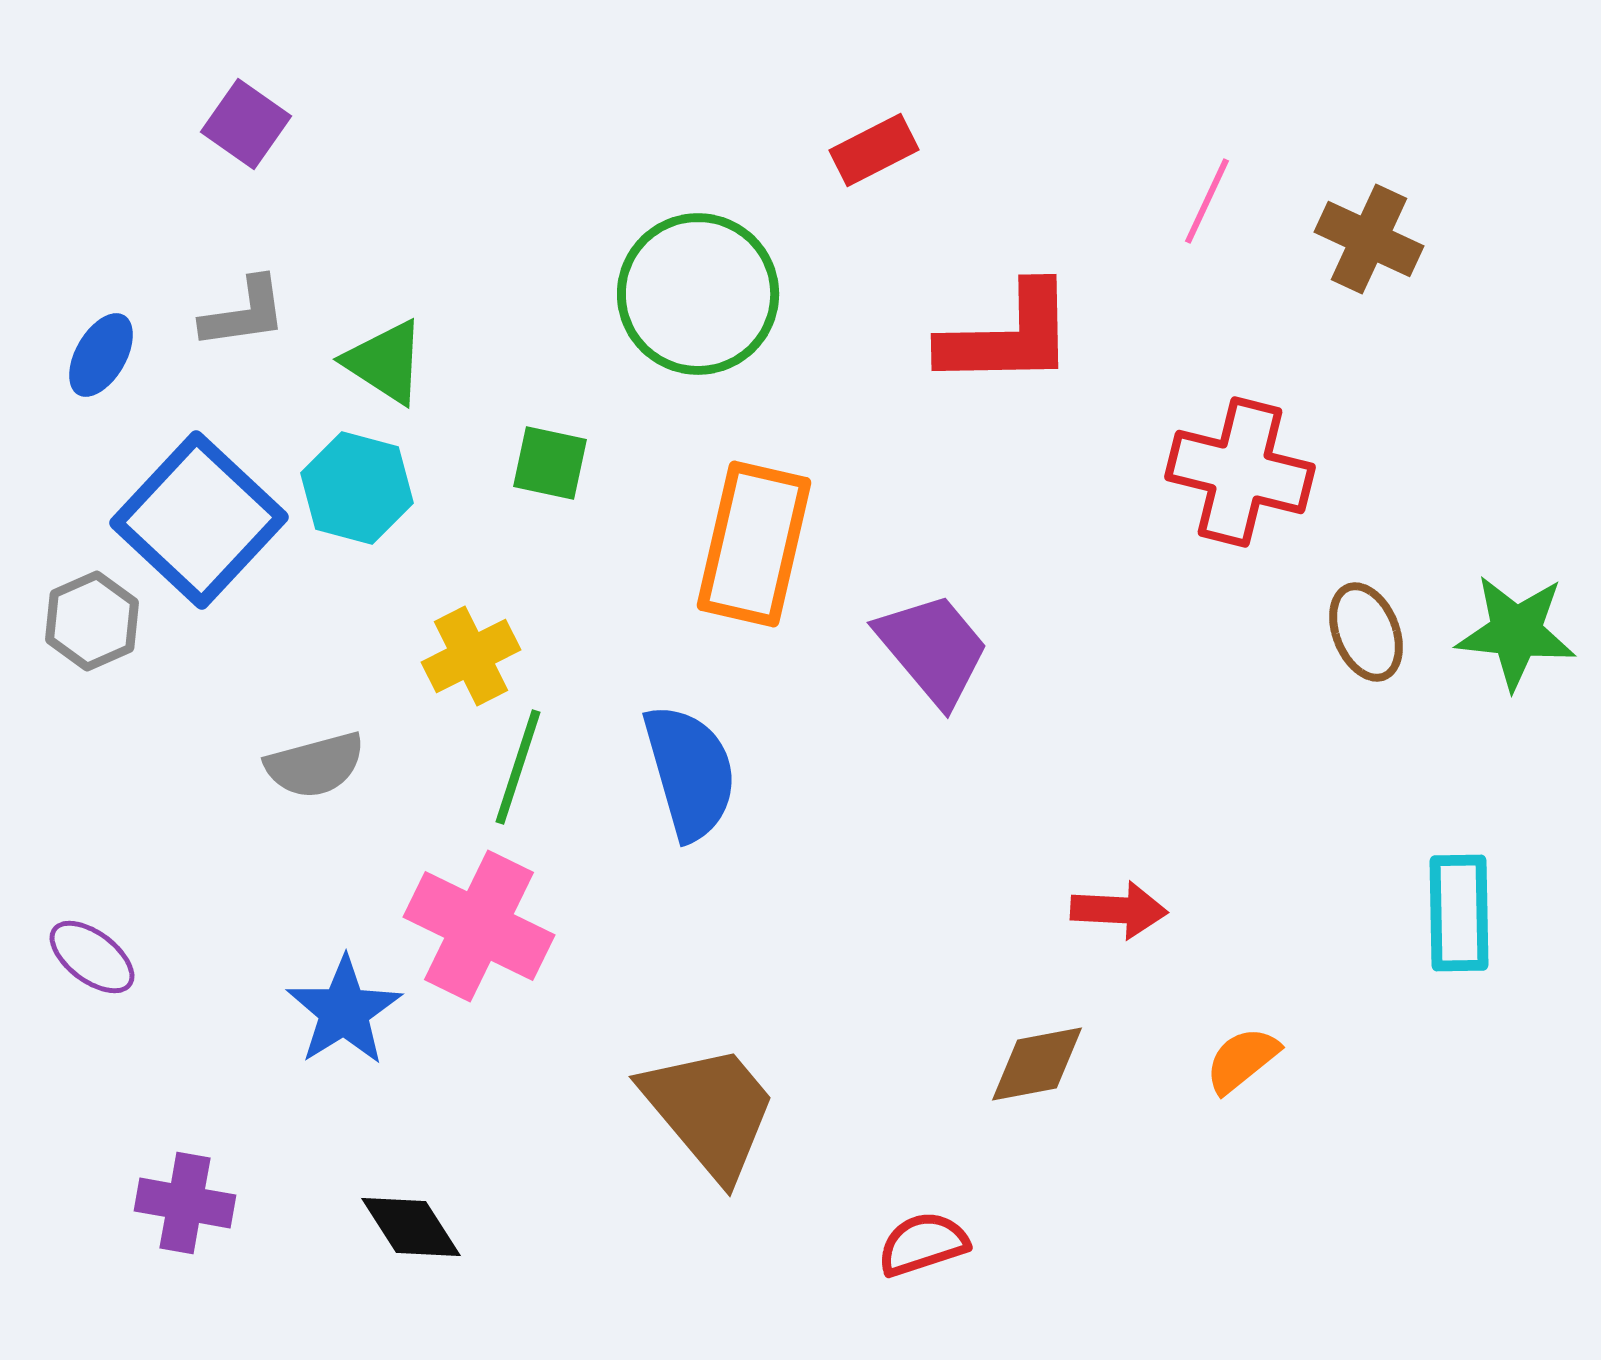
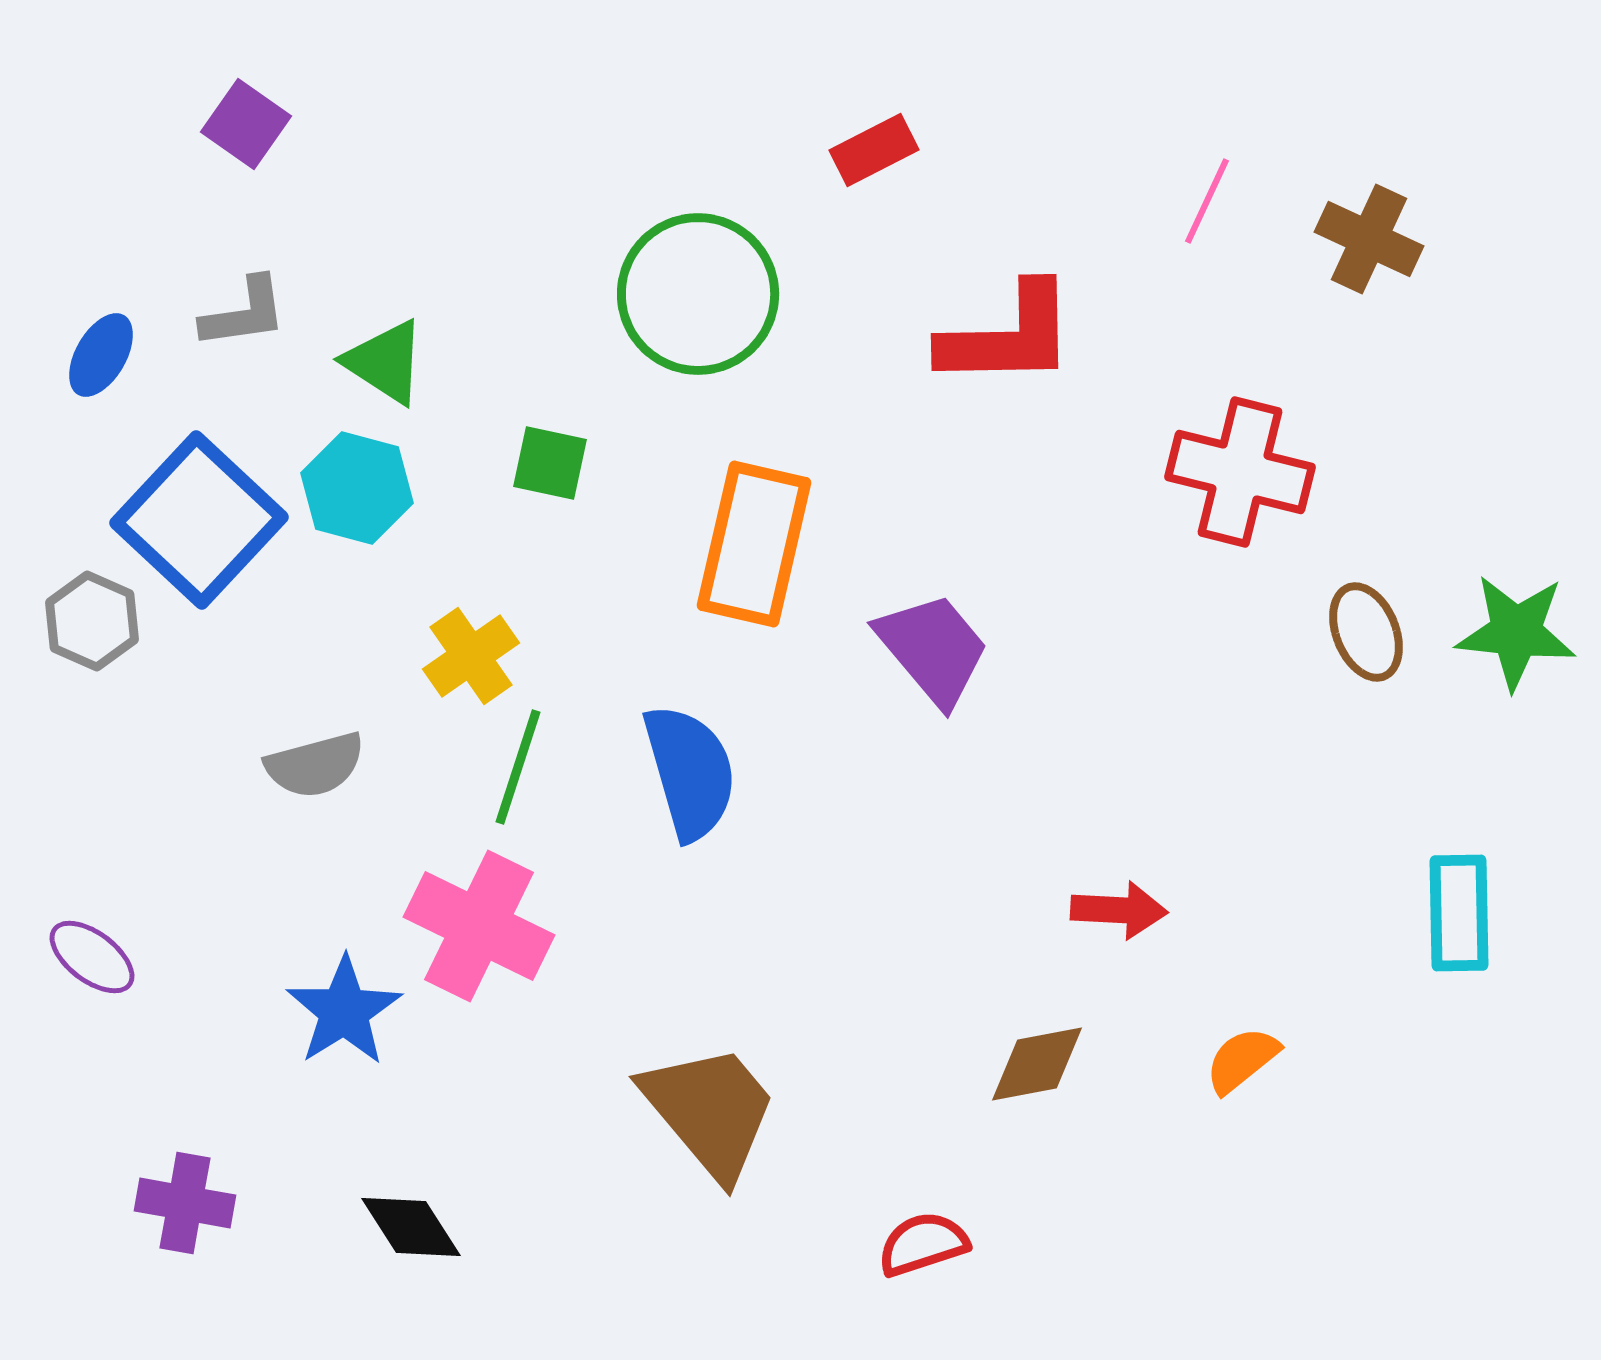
gray hexagon: rotated 12 degrees counterclockwise
yellow cross: rotated 8 degrees counterclockwise
